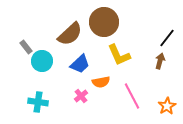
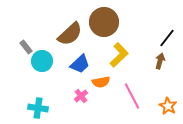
yellow L-shape: rotated 110 degrees counterclockwise
cyan cross: moved 6 px down
orange star: moved 1 px right; rotated 12 degrees counterclockwise
